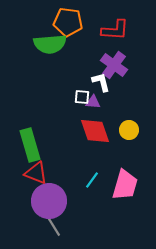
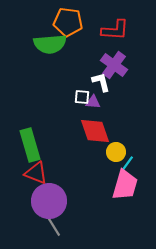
yellow circle: moved 13 px left, 22 px down
cyan line: moved 35 px right, 16 px up
